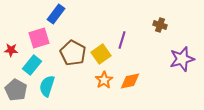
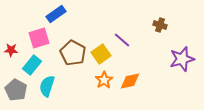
blue rectangle: rotated 18 degrees clockwise
purple line: rotated 66 degrees counterclockwise
